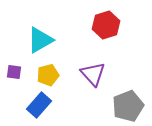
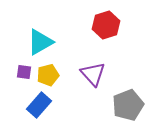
cyan triangle: moved 2 px down
purple square: moved 10 px right
gray pentagon: moved 1 px up
